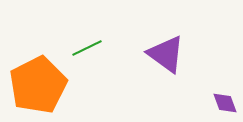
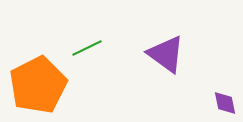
purple diamond: rotated 8 degrees clockwise
